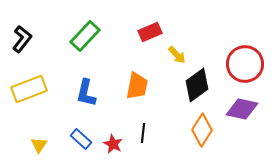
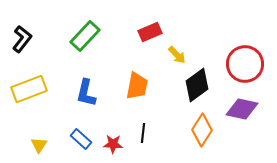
red star: rotated 24 degrees counterclockwise
